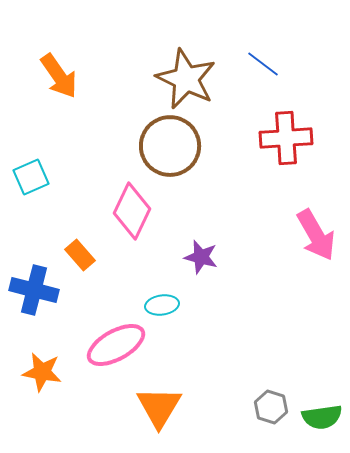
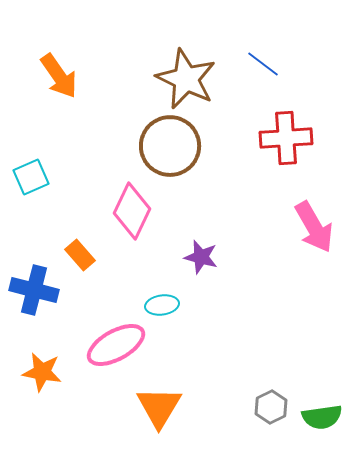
pink arrow: moved 2 px left, 8 px up
gray hexagon: rotated 16 degrees clockwise
